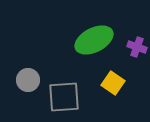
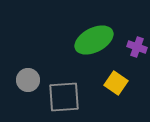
yellow square: moved 3 px right
